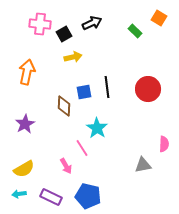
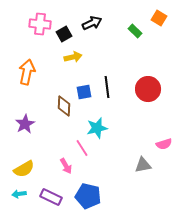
cyan star: rotated 25 degrees clockwise
pink semicircle: rotated 70 degrees clockwise
